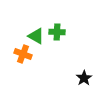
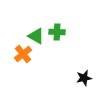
orange cross: rotated 30 degrees clockwise
black star: rotated 21 degrees clockwise
